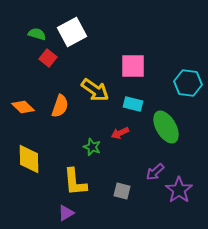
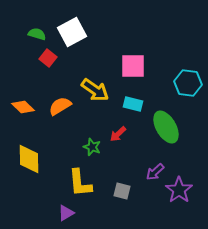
orange semicircle: rotated 140 degrees counterclockwise
red arrow: moved 2 px left, 1 px down; rotated 18 degrees counterclockwise
yellow L-shape: moved 5 px right, 1 px down
